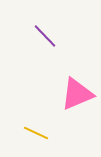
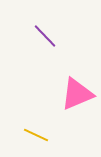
yellow line: moved 2 px down
